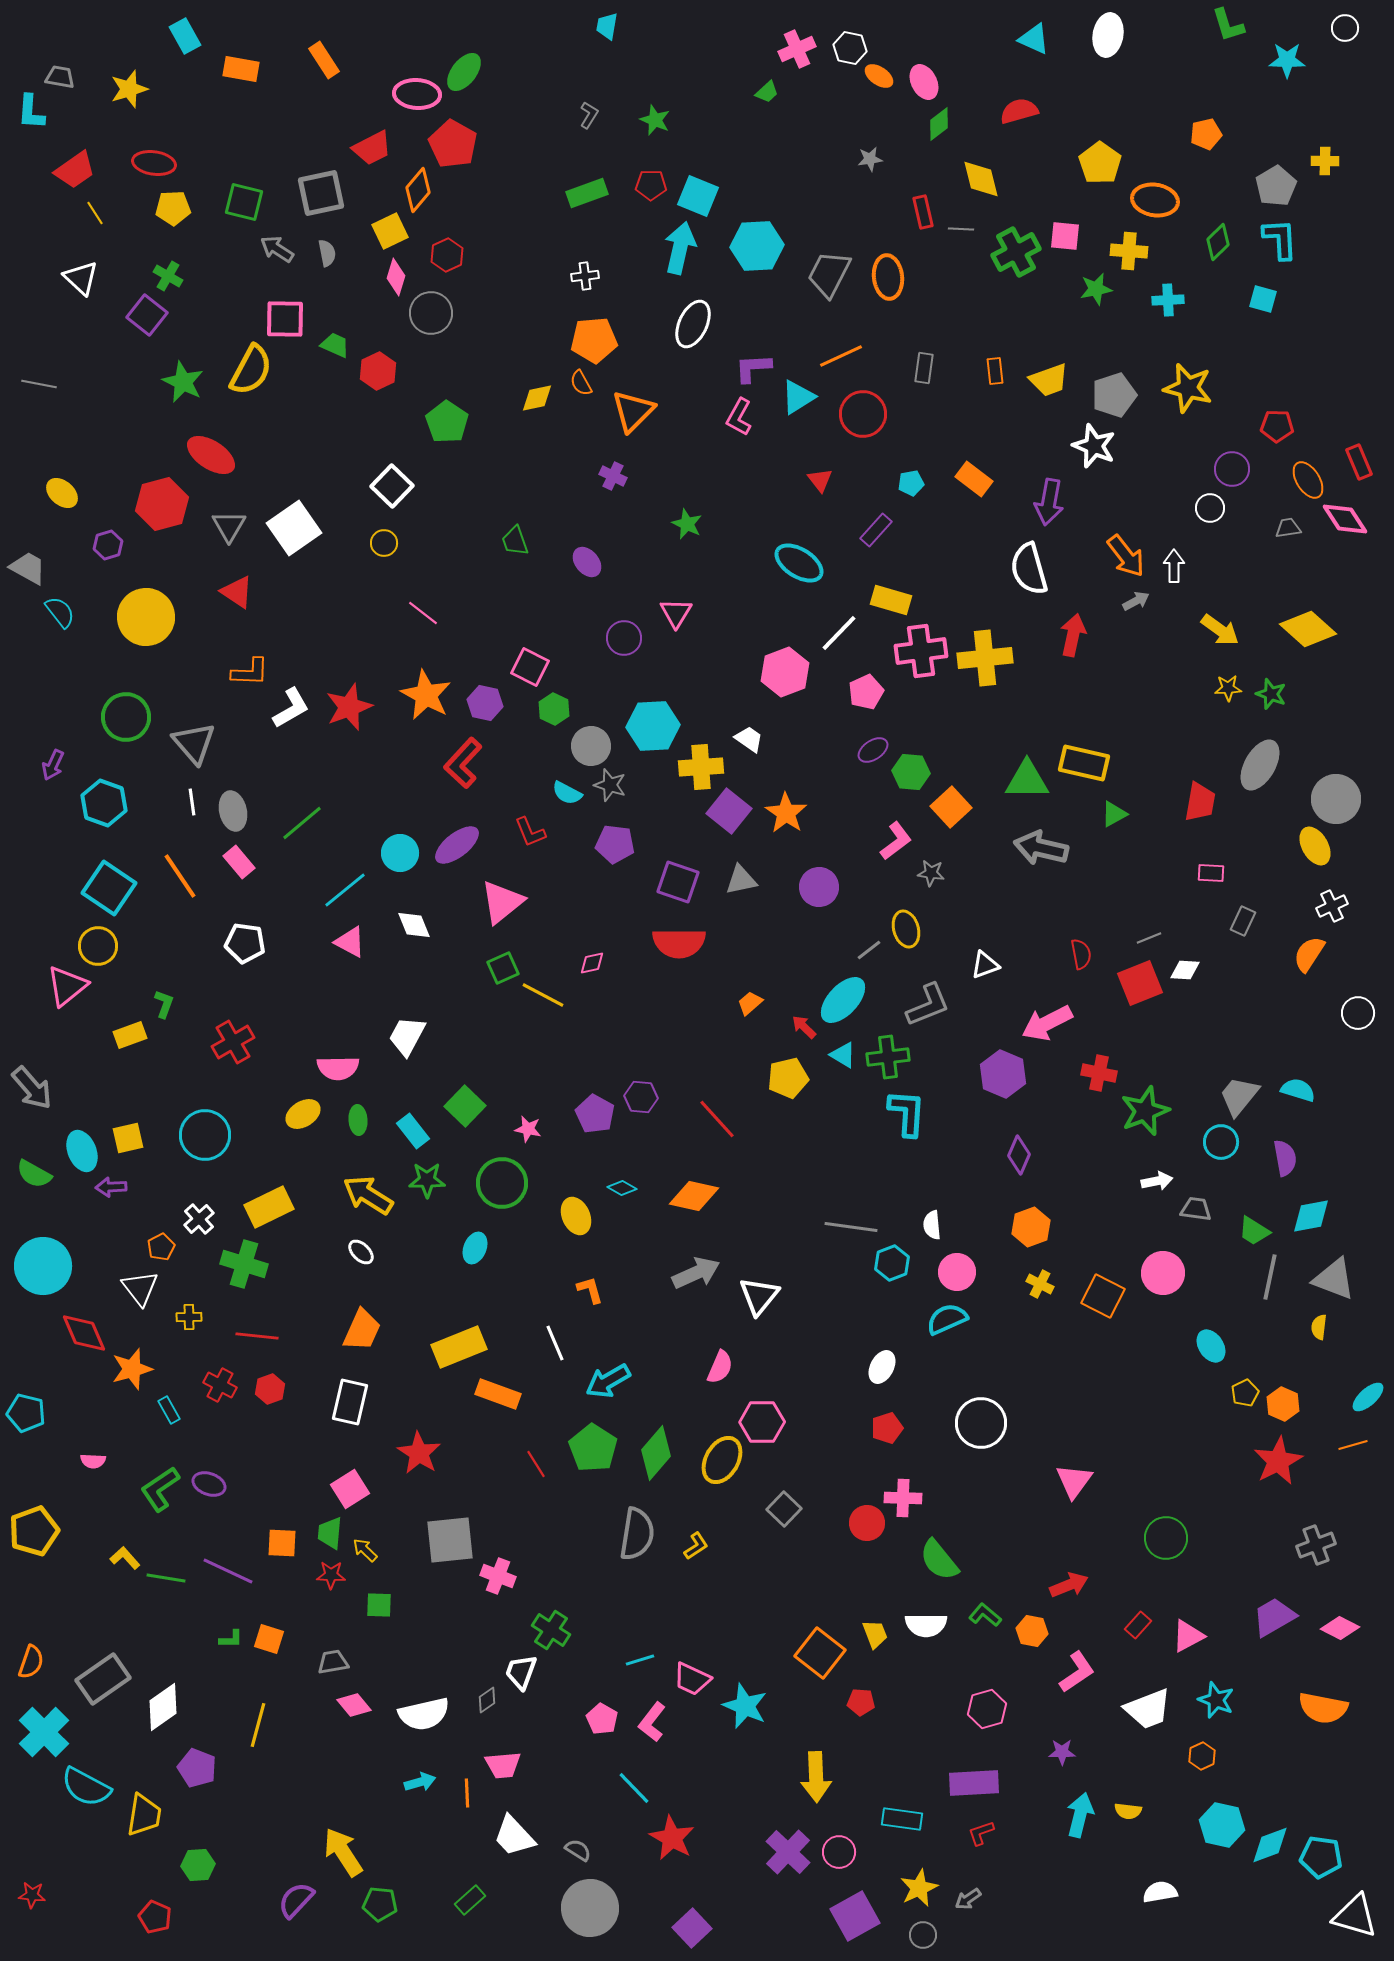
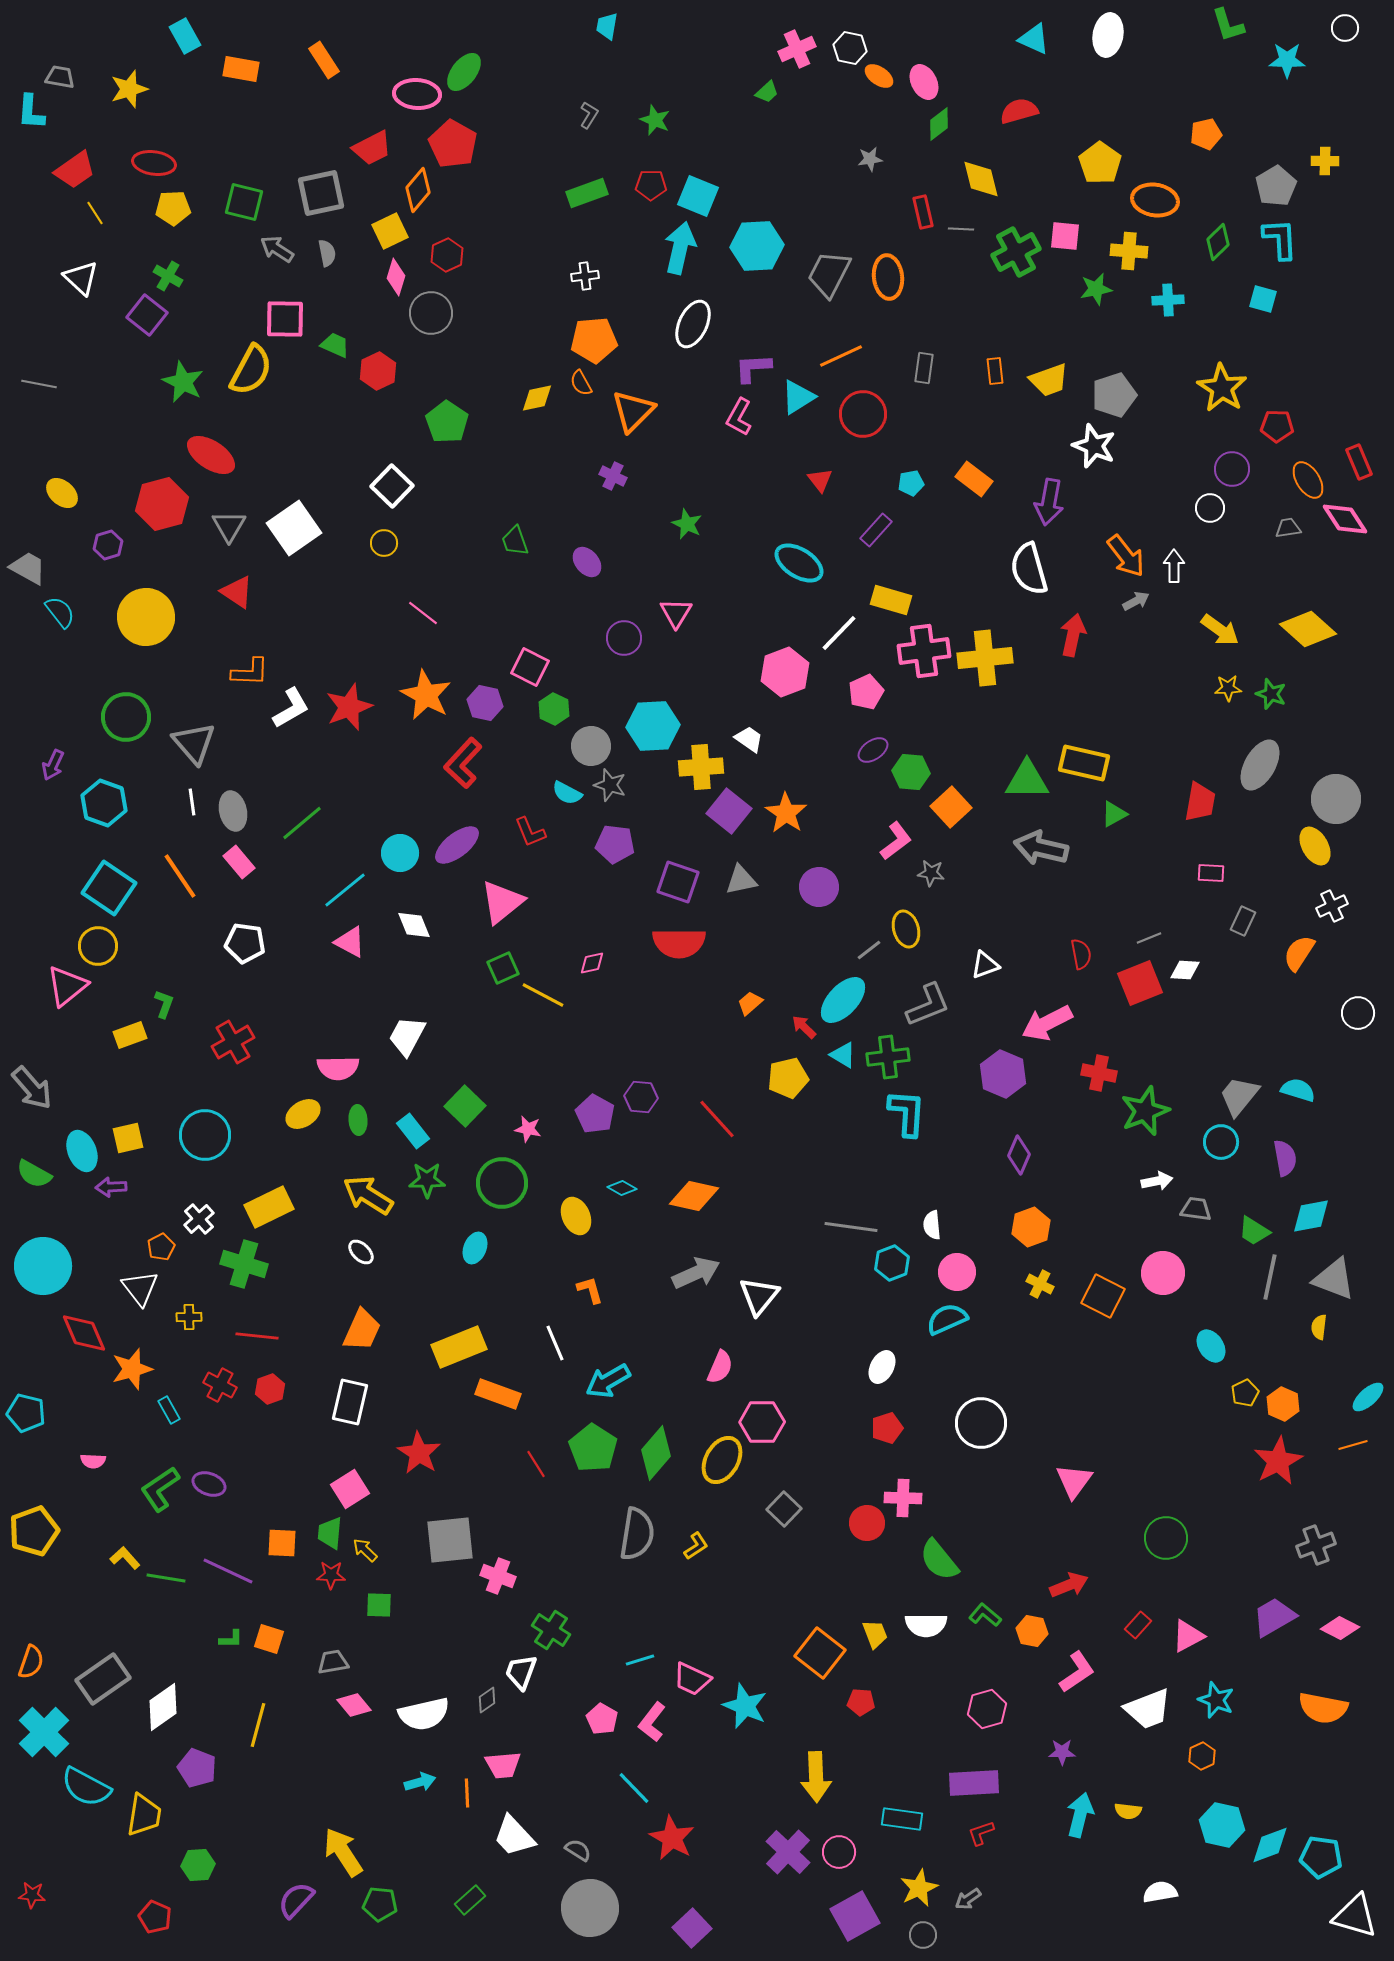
yellow star at (1188, 388): moved 34 px right; rotated 18 degrees clockwise
pink cross at (921, 651): moved 3 px right
orange semicircle at (1309, 954): moved 10 px left, 1 px up
